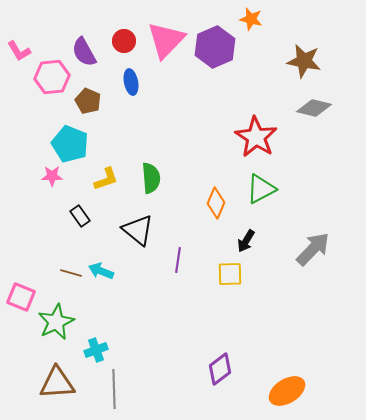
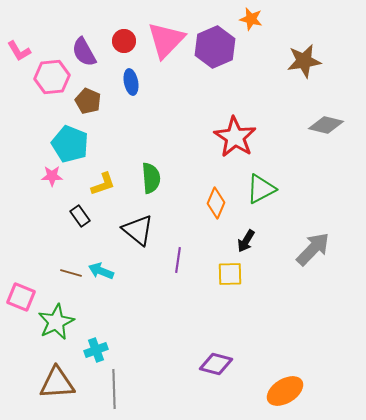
brown star: rotated 20 degrees counterclockwise
gray diamond: moved 12 px right, 17 px down
red star: moved 21 px left
yellow L-shape: moved 3 px left, 5 px down
purple diamond: moved 4 px left, 5 px up; rotated 52 degrees clockwise
orange ellipse: moved 2 px left
